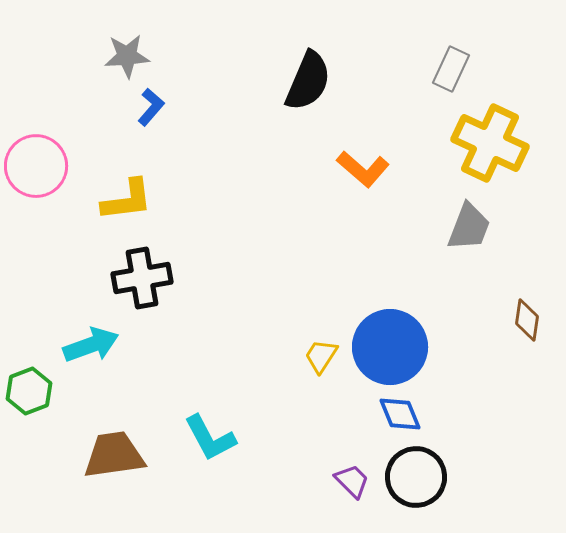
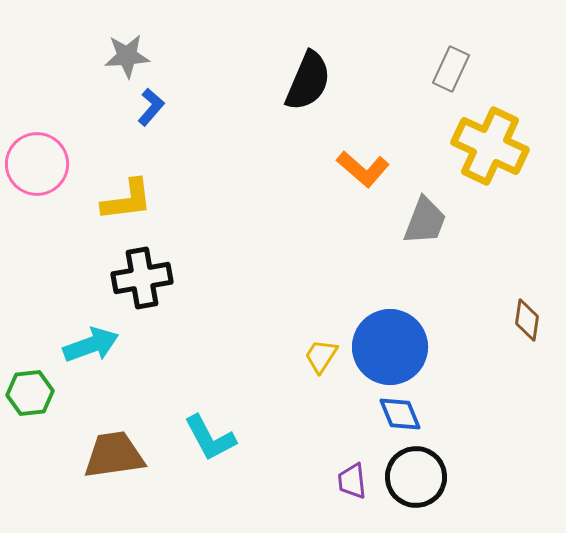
yellow cross: moved 3 px down
pink circle: moved 1 px right, 2 px up
gray trapezoid: moved 44 px left, 6 px up
green hexagon: moved 1 px right, 2 px down; rotated 15 degrees clockwise
purple trapezoid: rotated 141 degrees counterclockwise
